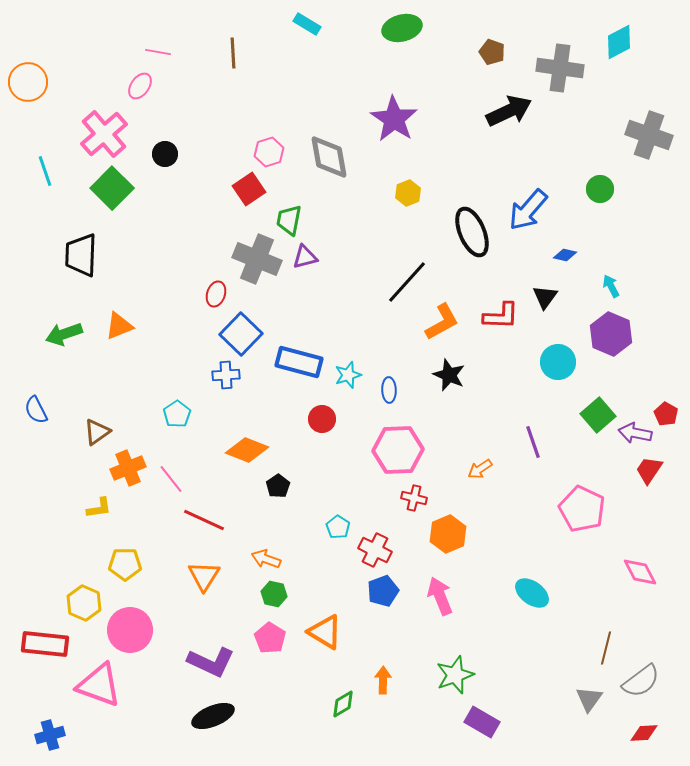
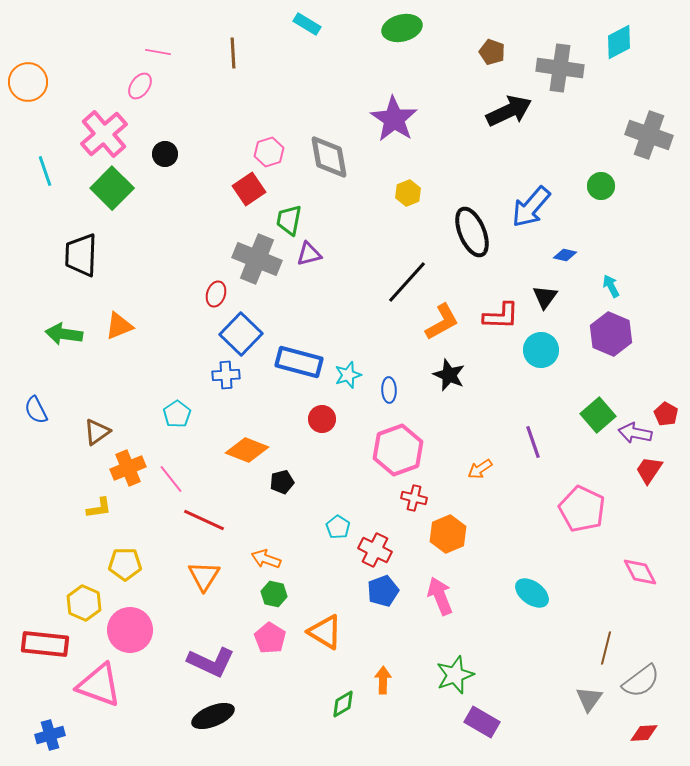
green circle at (600, 189): moved 1 px right, 3 px up
blue arrow at (528, 210): moved 3 px right, 3 px up
purple triangle at (305, 257): moved 4 px right, 3 px up
green arrow at (64, 334): rotated 27 degrees clockwise
cyan circle at (558, 362): moved 17 px left, 12 px up
pink hexagon at (398, 450): rotated 18 degrees counterclockwise
black pentagon at (278, 486): moved 4 px right, 4 px up; rotated 20 degrees clockwise
